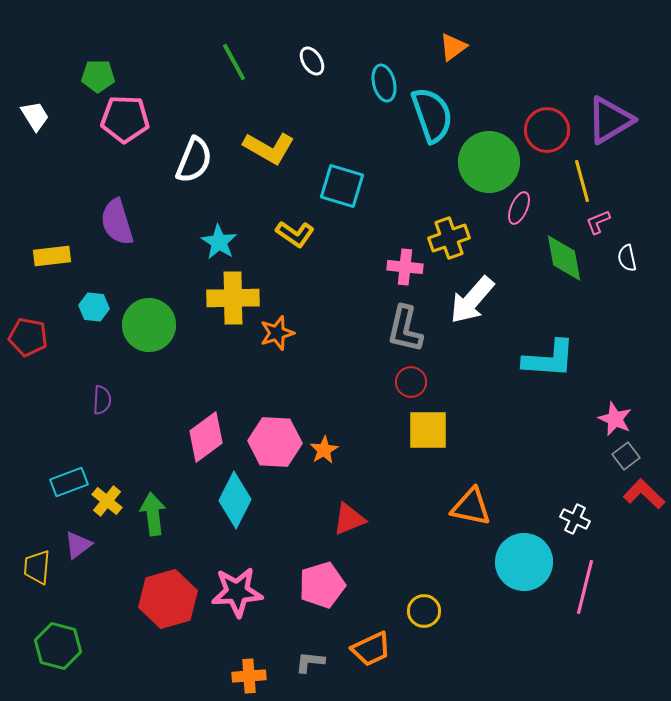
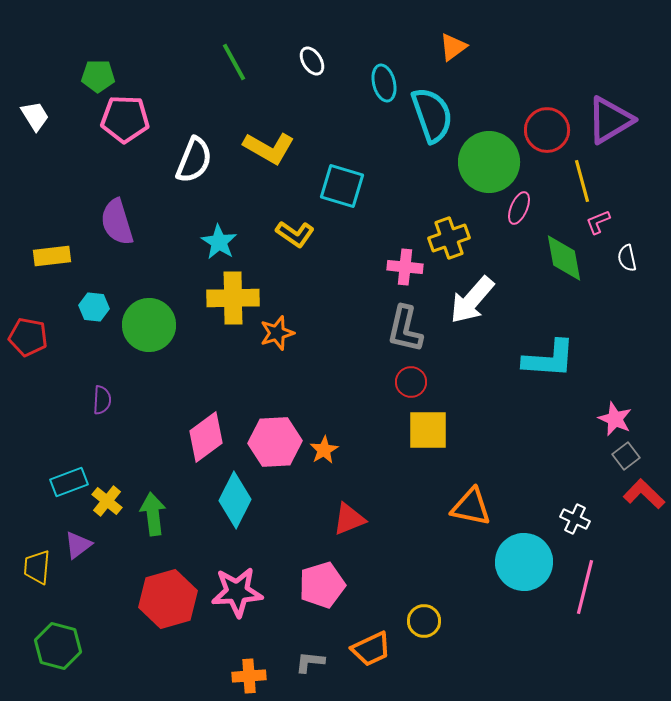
pink hexagon at (275, 442): rotated 6 degrees counterclockwise
yellow circle at (424, 611): moved 10 px down
